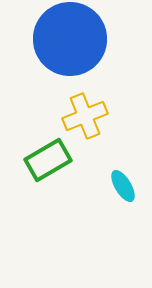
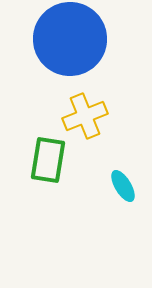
green rectangle: rotated 51 degrees counterclockwise
